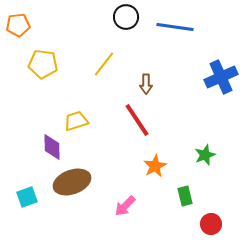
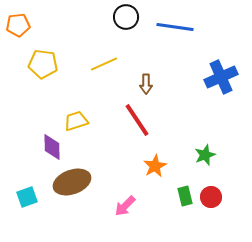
yellow line: rotated 28 degrees clockwise
red circle: moved 27 px up
